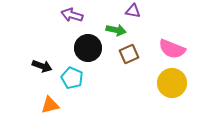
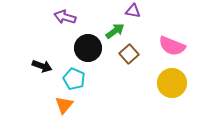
purple arrow: moved 7 px left, 2 px down
green arrow: moved 1 px left, 1 px down; rotated 48 degrees counterclockwise
pink semicircle: moved 3 px up
brown square: rotated 18 degrees counterclockwise
cyan pentagon: moved 2 px right, 1 px down
orange triangle: moved 14 px right; rotated 36 degrees counterclockwise
